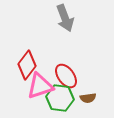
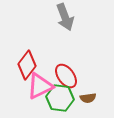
gray arrow: moved 1 px up
pink triangle: rotated 8 degrees counterclockwise
